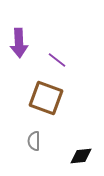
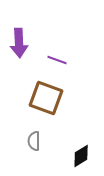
purple line: rotated 18 degrees counterclockwise
black diamond: rotated 25 degrees counterclockwise
